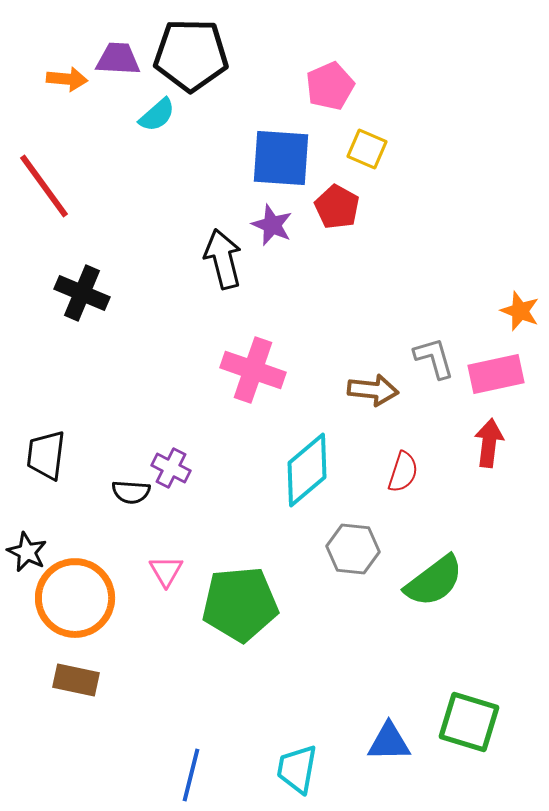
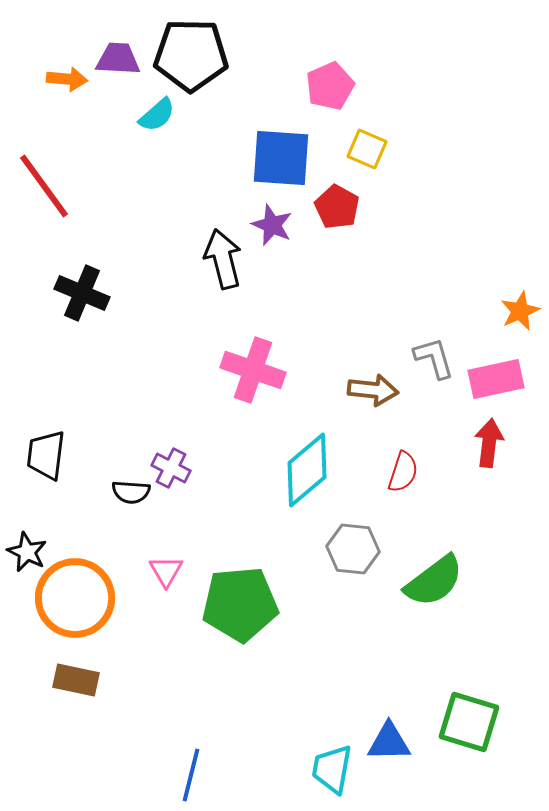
orange star: rotated 27 degrees clockwise
pink rectangle: moved 5 px down
cyan trapezoid: moved 35 px right
